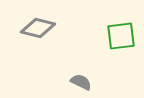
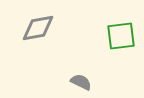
gray diamond: rotated 24 degrees counterclockwise
